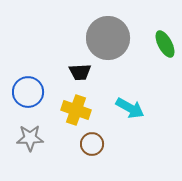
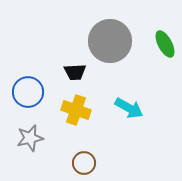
gray circle: moved 2 px right, 3 px down
black trapezoid: moved 5 px left
cyan arrow: moved 1 px left
gray star: rotated 12 degrees counterclockwise
brown circle: moved 8 px left, 19 px down
